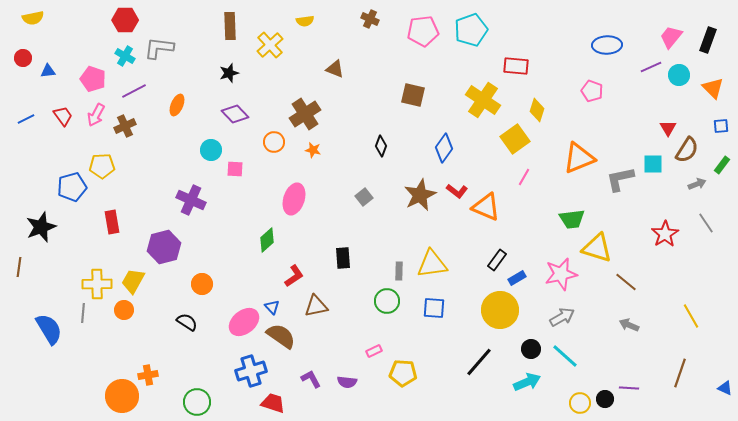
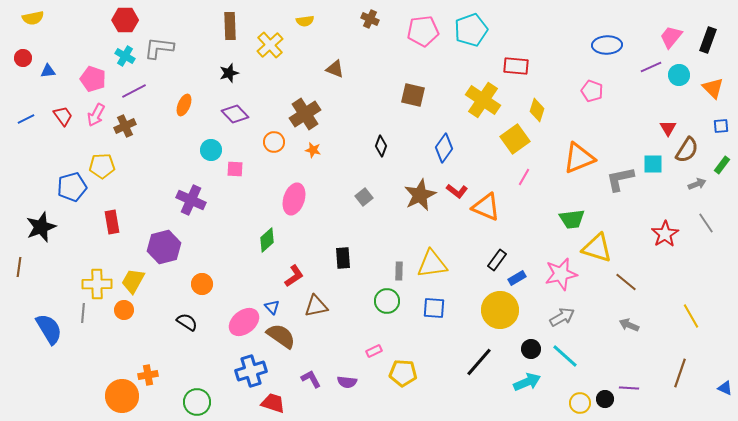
orange ellipse at (177, 105): moved 7 px right
